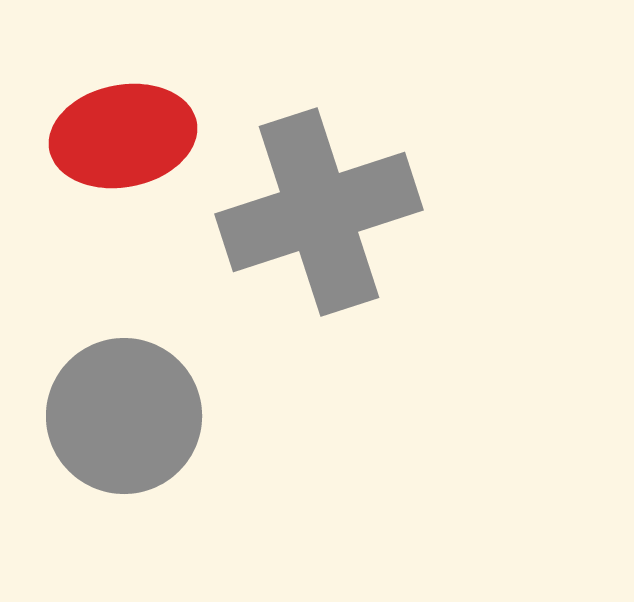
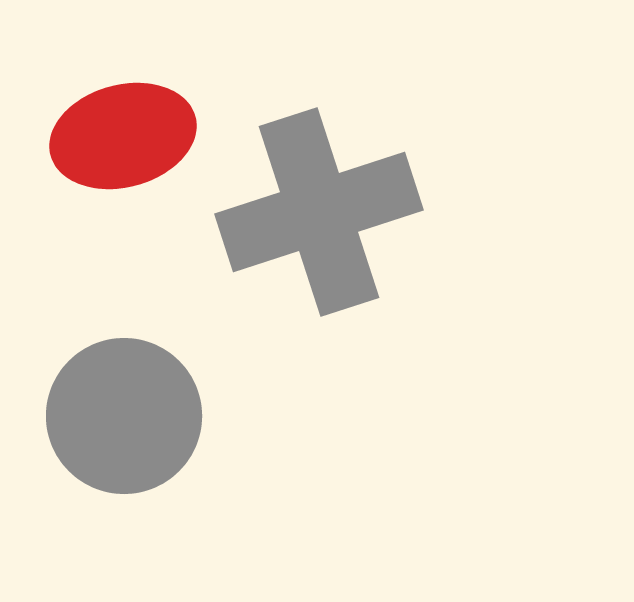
red ellipse: rotated 4 degrees counterclockwise
